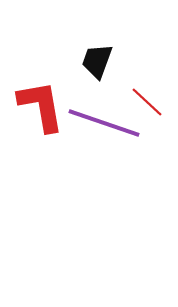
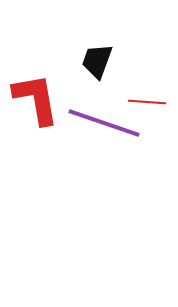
red line: rotated 39 degrees counterclockwise
red L-shape: moved 5 px left, 7 px up
